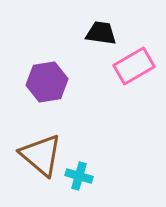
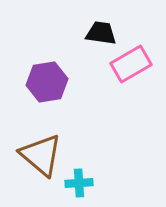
pink rectangle: moved 3 px left, 2 px up
cyan cross: moved 7 px down; rotated 20 degrees counterclockwise
